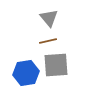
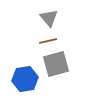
gray square: moved 1 px up; rotated 12 degrees counterclockwise
blue hexagon: moved 1 px left, 6 px down
